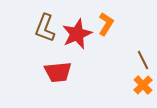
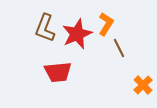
brown line: moved 24 px left, 12 px up
